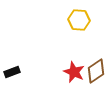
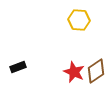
black rectangle: moved 6 px right, 5 px up
